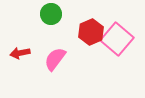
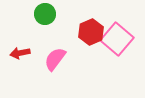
green circle: moved 6 px left
